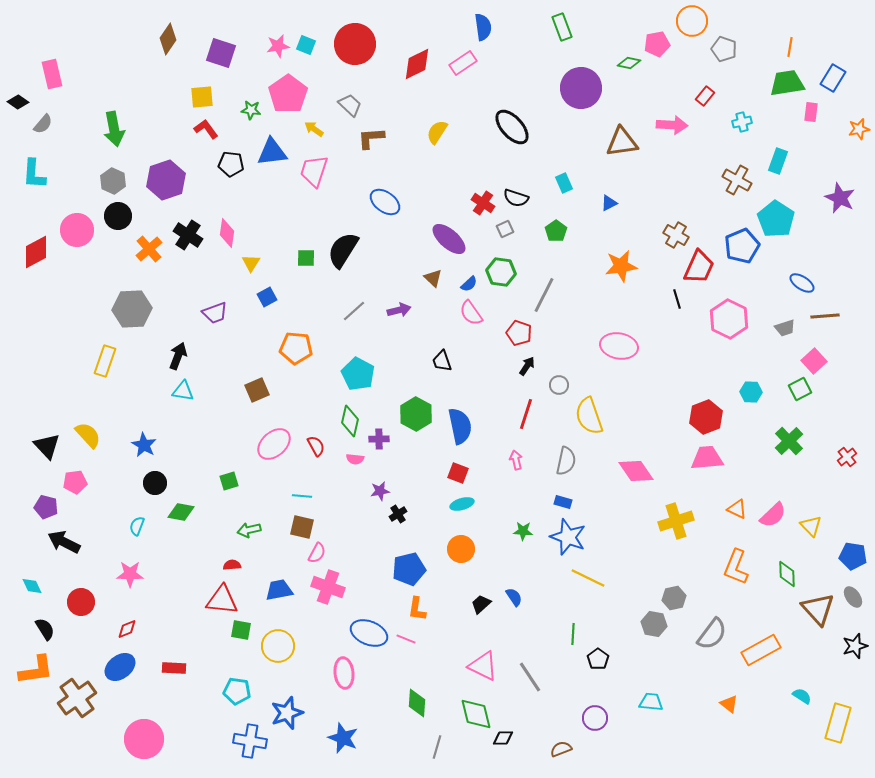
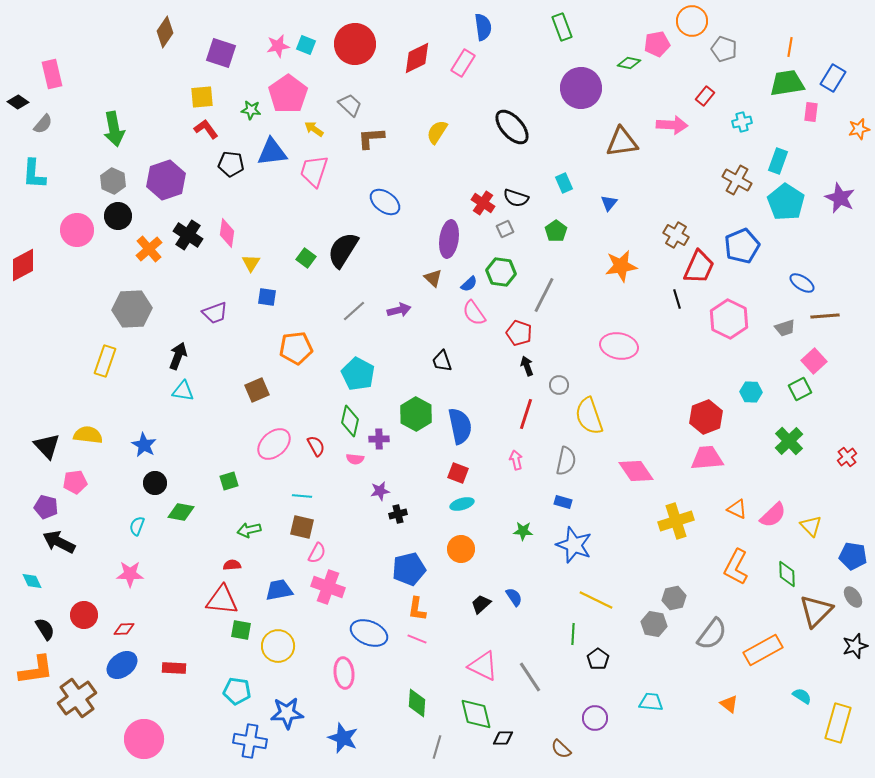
brown diamond at (168, 39): moved 3 px left, 7 px up
pink rectangle at (463, 63): rotated 24 degrees counterclockwise
red diamond at (417, 64): moved 6 px up
blue triangle at (609, 203): rotated 24 degrees counterclockwise
cyan pentagon at (776, 219): moved 10 px right, 17 px up
purple ellipse at (449, 239): rotated 57 degrees clockwise
red diamond at (36, 252): moved 13 px left, 13 px down
green square at (306, 258): rotated 36 degrees clockwise
blue square at (267, 297): rotated 36 degrees clockwise
pink semicircle at (471, 313): moved 3 px right
orange pentagon at (296, 348): rotated 12 degrees counterclockwise
black arrow at (527, 366): rotated 54 degrees counterclockwise
yellow semicircle at (88, 435): rotated 40 degrees counterclockwise
black cross at (398, 514): rotated 18 degrees clockwise
blue star at (568, 537): moved 6 px right, 8 px down
black arrow at (64, 542): moved 5 px left
orange L-shape at (736, 567): rotated 6 degrees clockwise
yellow line at (588, 578): moved 8 px right, 22 px down
cyan diamond at (32, 586): moved 5 px up
red circle at (81, 602): moved 3 px right, 13 px down
brown triangle at (818, 609): moved 2 px left, 2 px down; rotated 27 degrees clockwise
red diamond at (127, 629): moved 3 px left; rotated 20 degrees clockwise
pink line at (406, 639): moved 11 px right
orange rectangle at (761, 650): moved 2 px right
blue ellipse at (120, 667): moved 2 px right, 2 px up
blue star at (287, 713): rotated 16 degrees clockwise
brown semicircle at (561, 749): rotated 115 degrees counterclockwise
